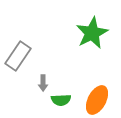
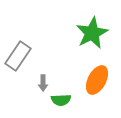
orange ellipse: moved 20 px up
